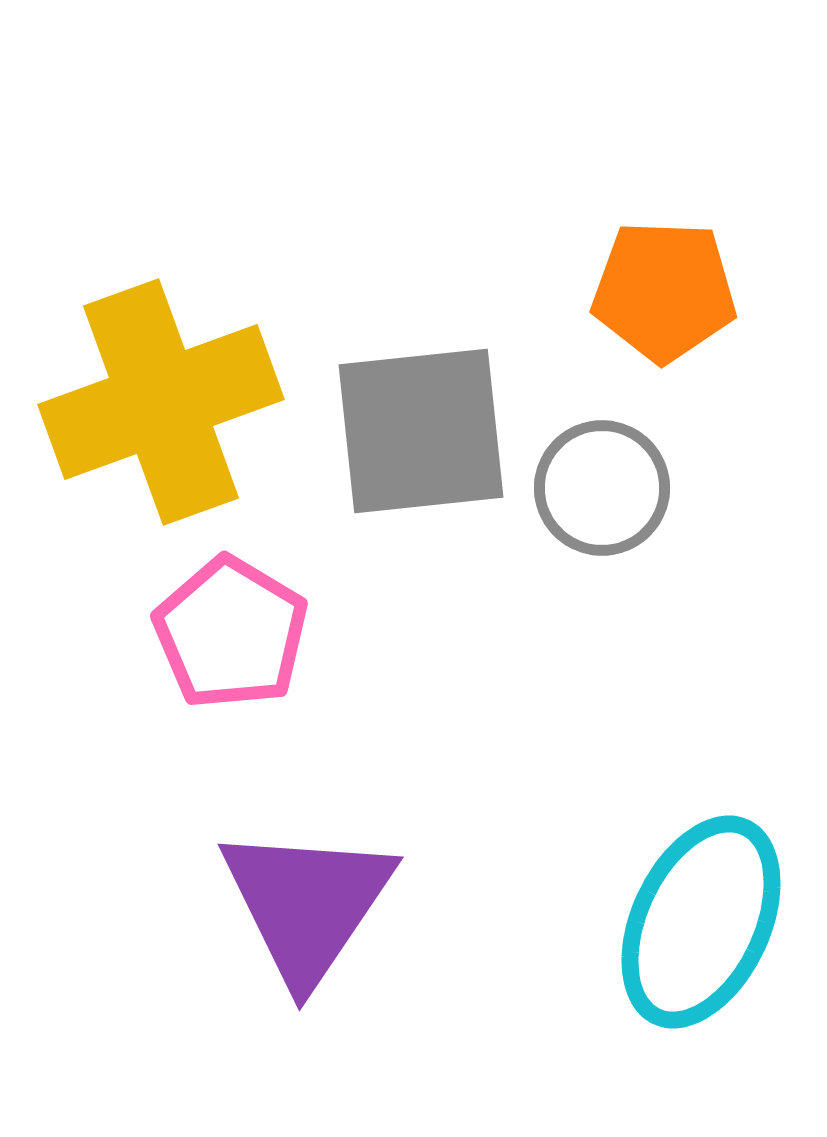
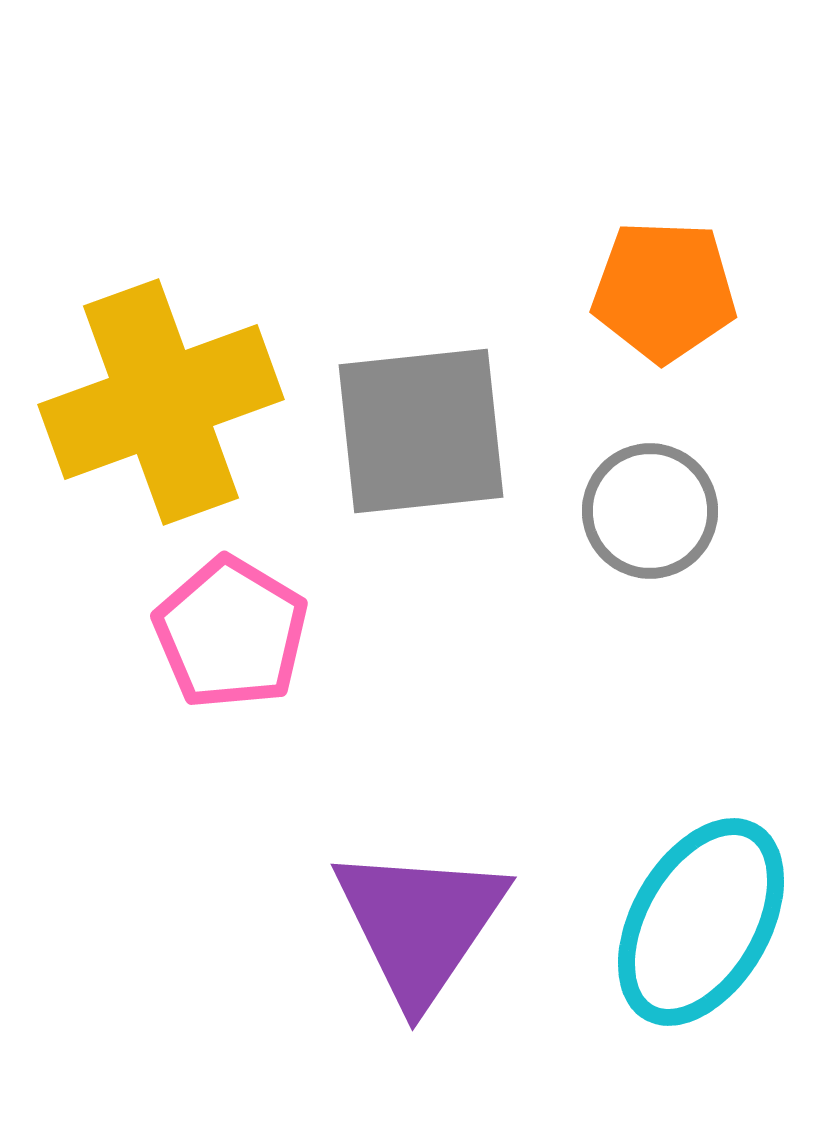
gray circle: moved 48 px right, 23 px down
purple triangle: moved 113 px right, 20 px down
cyan ellipse: rotated 5 degrees clockwise
